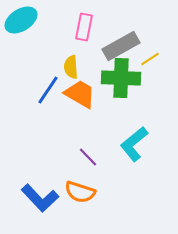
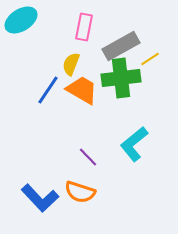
yellow semicircle: moved 3 px up; rotated 25 degrees clockwise
green cross: rotated 9 degrees counterclockwise
orange trapezoid: moved 2 px right, 4 px up
